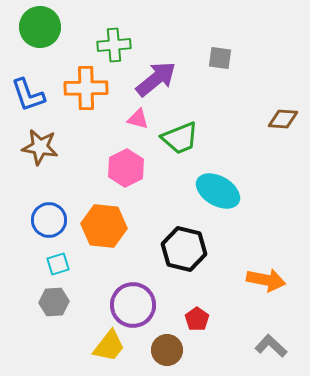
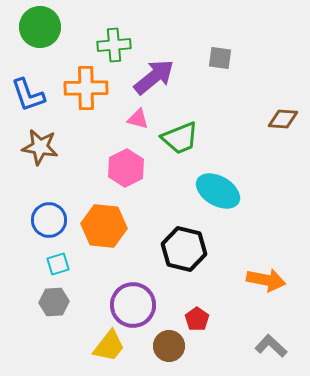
purple arrow: moved 2 px left, 2 px up
brown circle: moved 2 px right, 4 px up
